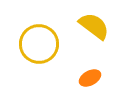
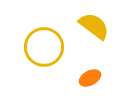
yellow circle: moved 5 px right, 3 px down
